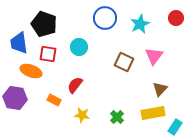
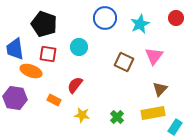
blue trapezoid: moved 4 px left, 6 px down
